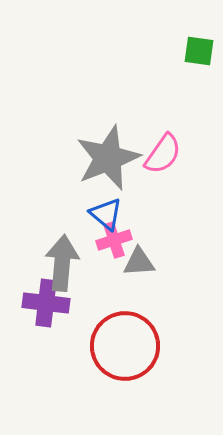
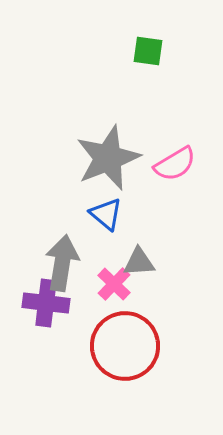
green square: moved 51 px left
pink semicircle: moved 12 px right, 10 px down; rotated 24 degrees clockwise
pink cross: moved 44 px down; rotated 28 degrees counterclockwise
gray arrow: rotated 4 degrees clockwise
